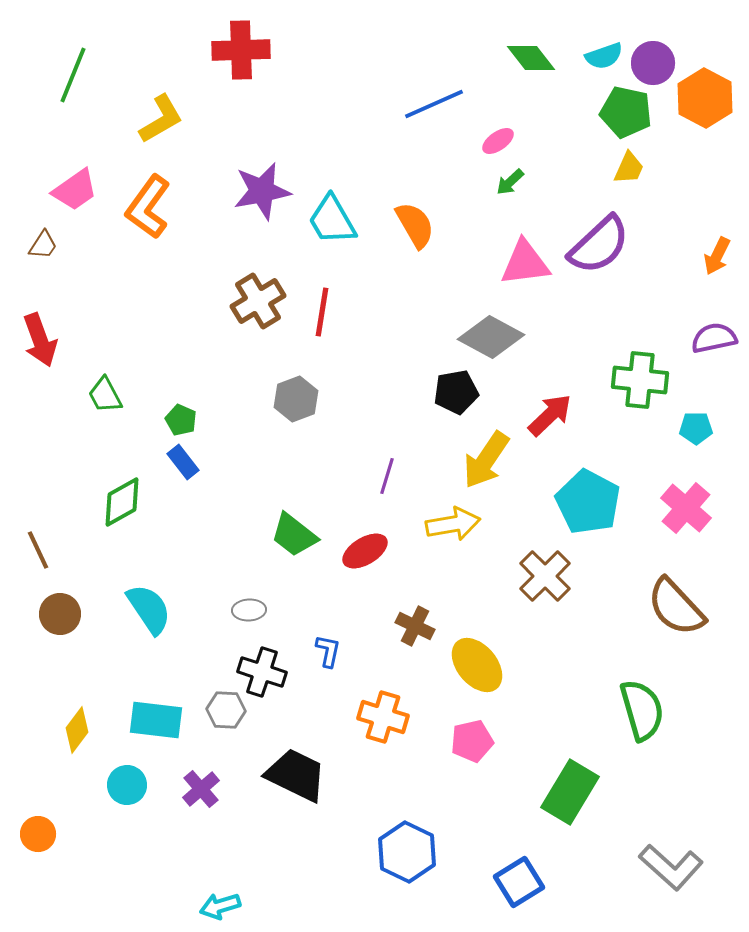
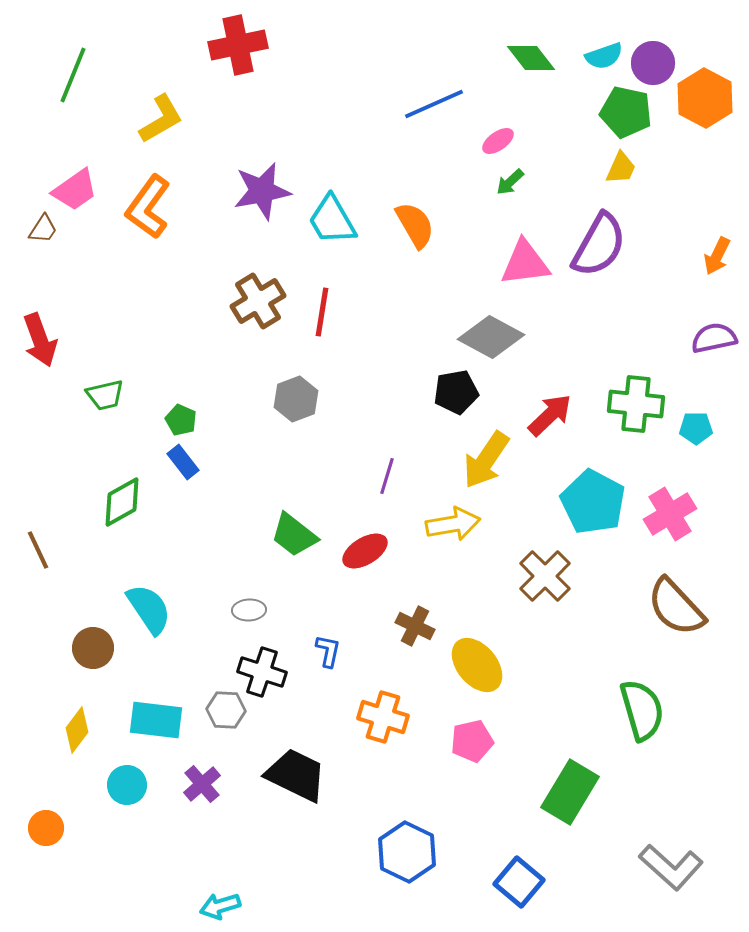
red cross at (241, 50): moved 3 px left, 5 px up; rotated 10 degrees counterclockwise
yellow trapezoid at (629, 168): moved 8 px left
brown trapezoid at (43, 245): moved 16 px up
purple semicircle at (599, 245): rotated 18 degrees counterclockwise
green cross at (640, 380): moved 4 px left, 24 px down
green trapezoid at (105, 395): rotated 75 degrees counterclockwise
cyan pentagon at (588, 502): moved 5 px right
pink cross at (686, 508): moved 16 px left, 6 px down; rotated 18 degrees clockwise
brown circle at (60, 614): moved 33 px right, 34 px down
purple cross at (201, 789): moved 1 px right, 5 px up
orange circle at (38, 834): moved 8 px right, 6 px up
blue square at (519, 882): rotated 18 degrees counterclockwise
